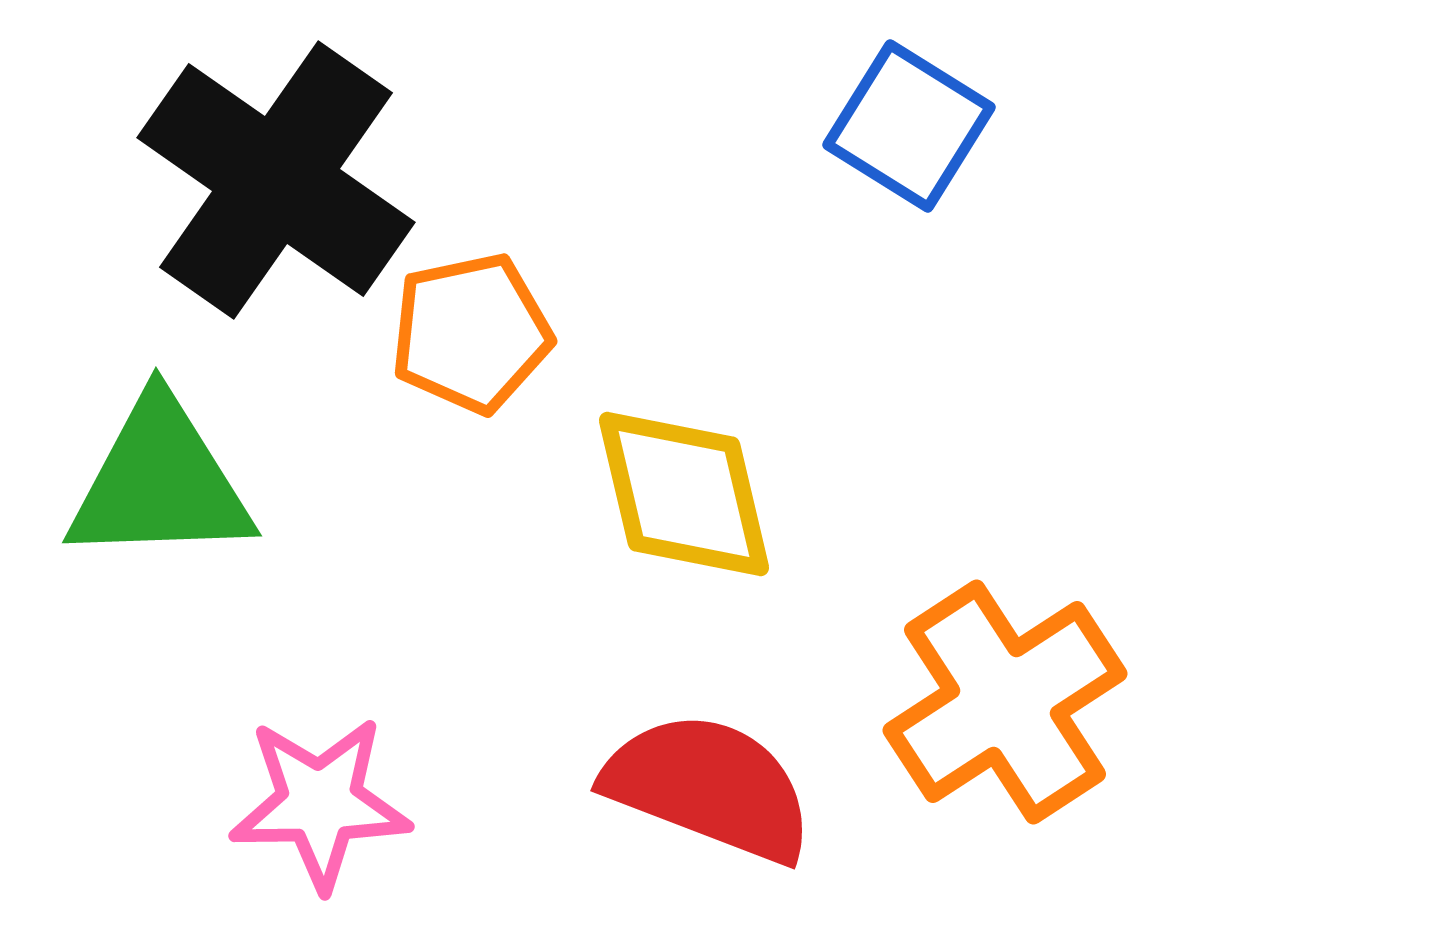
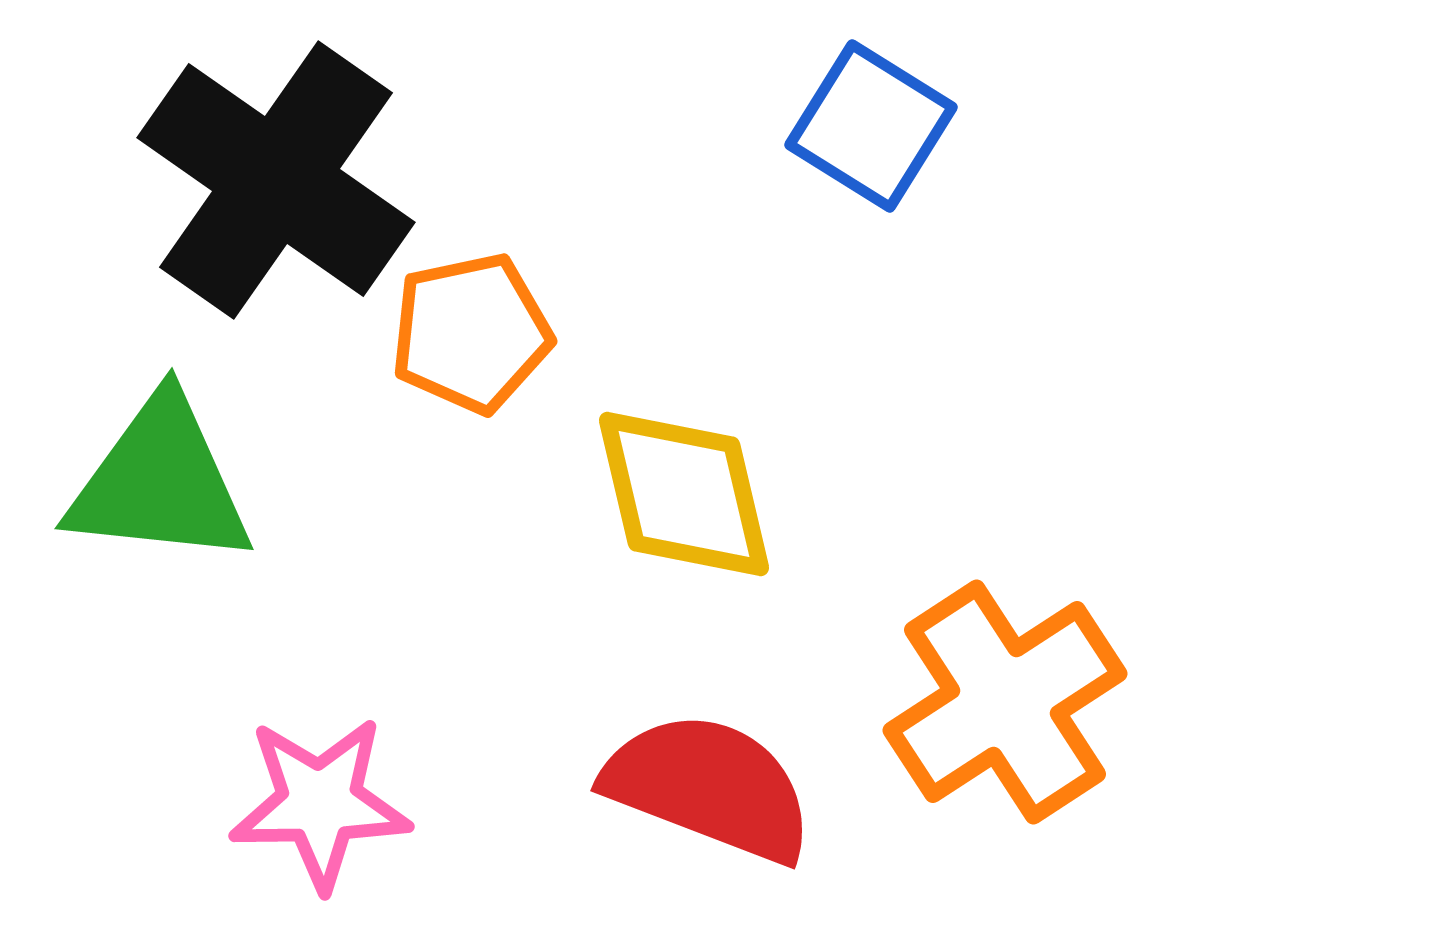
blue square: moved 38 px left
green triangle: rotated 8 degrees clockwise
